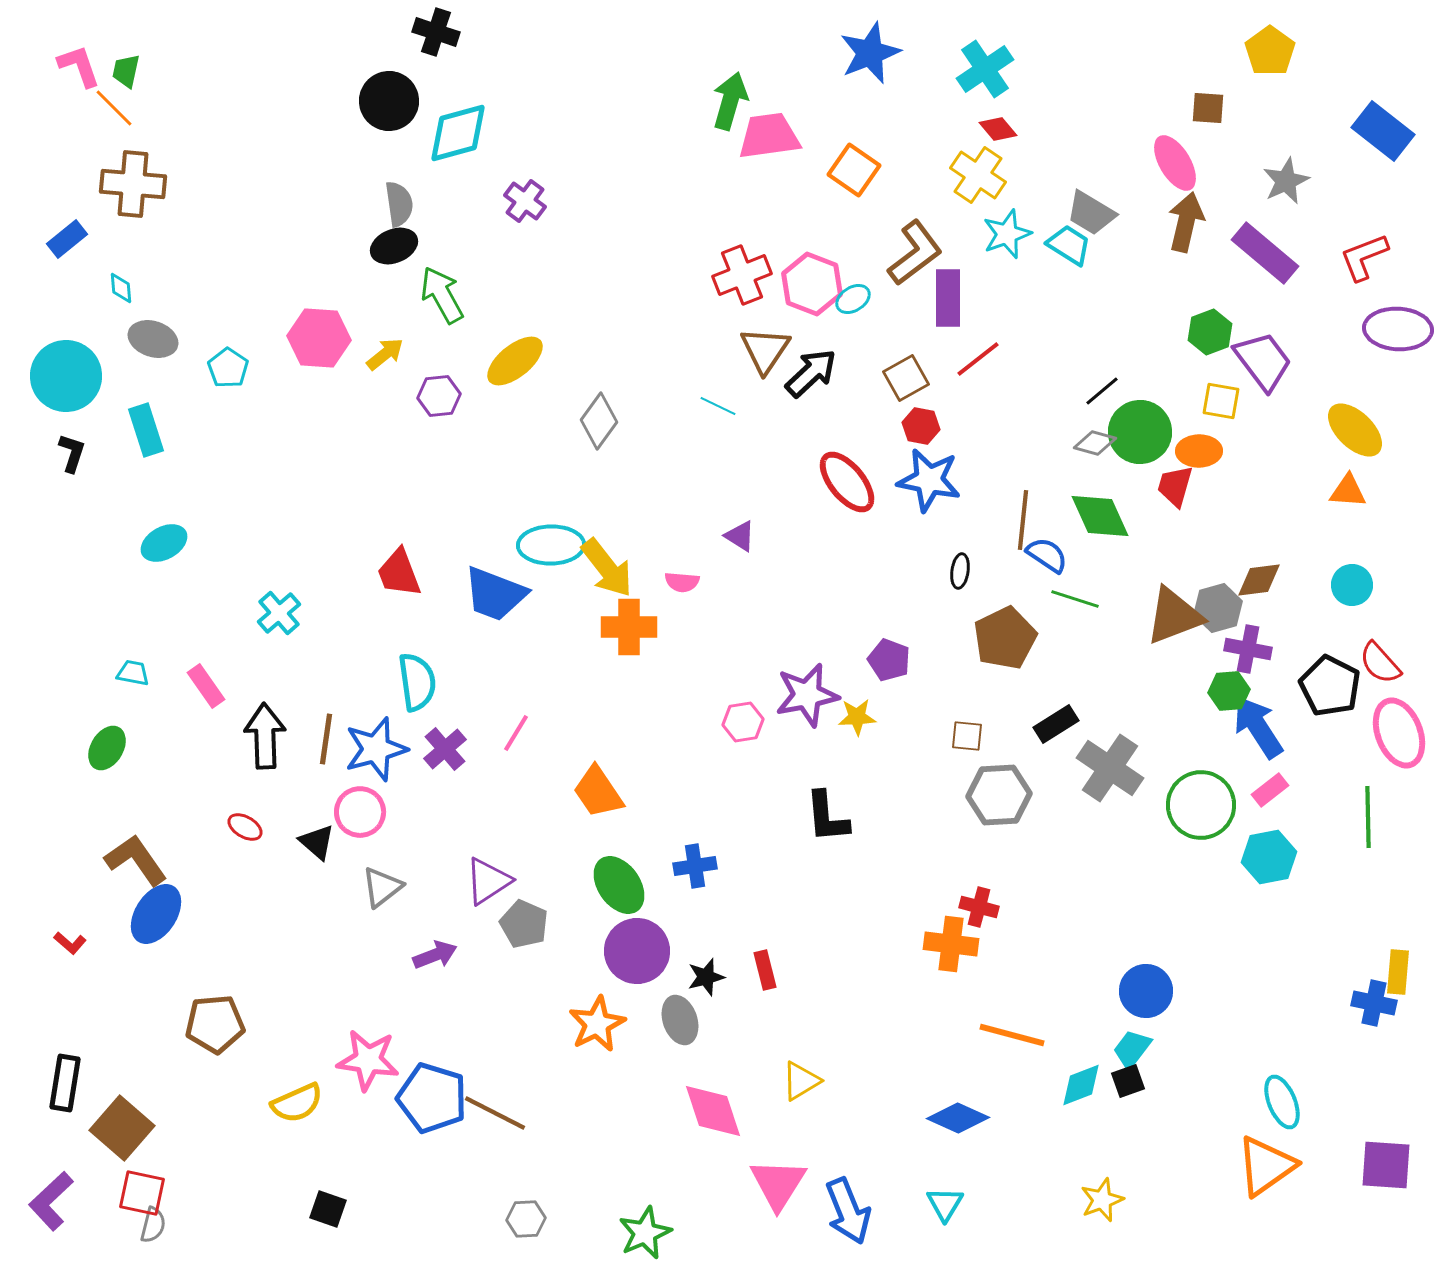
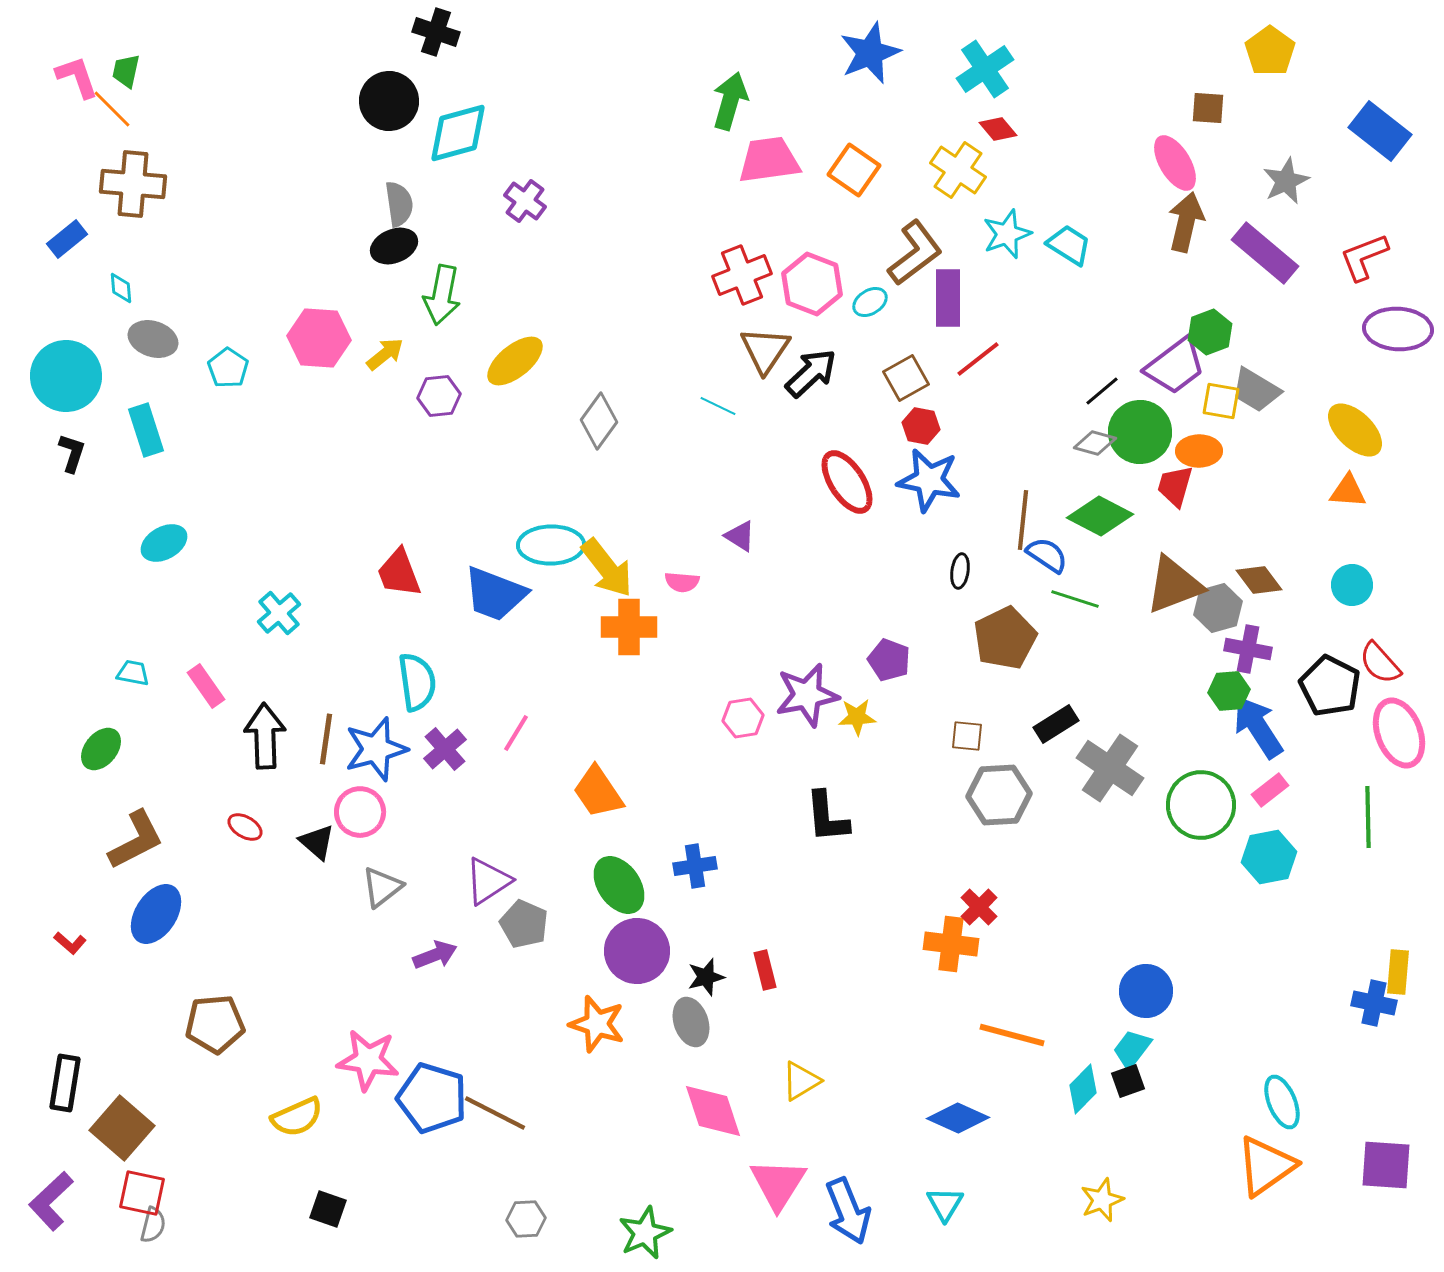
pink L-shape at (79, 66): moved 2 px left, 11 px down
orange line at (114, 108): moved 2 px left, 1 px down
blue rectangle at (1383, 131): moved 3 px left
pink trapezoid at (769, 136): moved 24 px down
yellow cross at (978, 175): moved 20 px left, 5 px up
gray trapezoid at (1091, 213): moved 165 px right, 177 px down
green arrow at (442, 295): rotated 140 degrees counterclockwise
cyan ellipse at (853, 299): moved 17 px right, 3 px down
purple trapezoid at (1263, 361): moved 88 px left, 5 px down; rotated 90 degrees clockwise
red ellipse at (847, 482): rotated 6 degrees clockwise
green diamond at (1100, 516): rotated 38 degrees counterclockwise
brown diamond at (1259, 580): rotated 60 degrees clockwise
brown triangle at (1174, 616): moved 31 px up
pink hexagon at (743, 722): moved 4 px up
green ellipse at (107, 748): moved 6 px left, 1 px down; rotated 9 degrees clockwise
brown L-shape at (136, 860): moved 20 px up; rotated 98 degrees clockwise
red cross at (979, 907): rotated 30 degrees clockwise
gray ellipse at (680, 1020): moved 11 px right, 2 px down
orange star at (597, 1024): rotated 28 degrees counterclockwise
cyan diamond at (1081, 1085): moved 2 px right, 4 px down; rotated 24 degrees counterclockwise
yellow semicircle at (297, 1103): moved 14 px down
